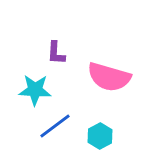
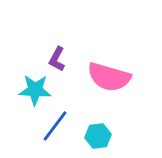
purple L-shape: moved 1 px right, 6 px down; rotated 25 degrees clockwise
blue line: rotated 16 degrees counterclockwise
cyan hexagon: moved 2 px left; rotated 20 degrees clockwise
